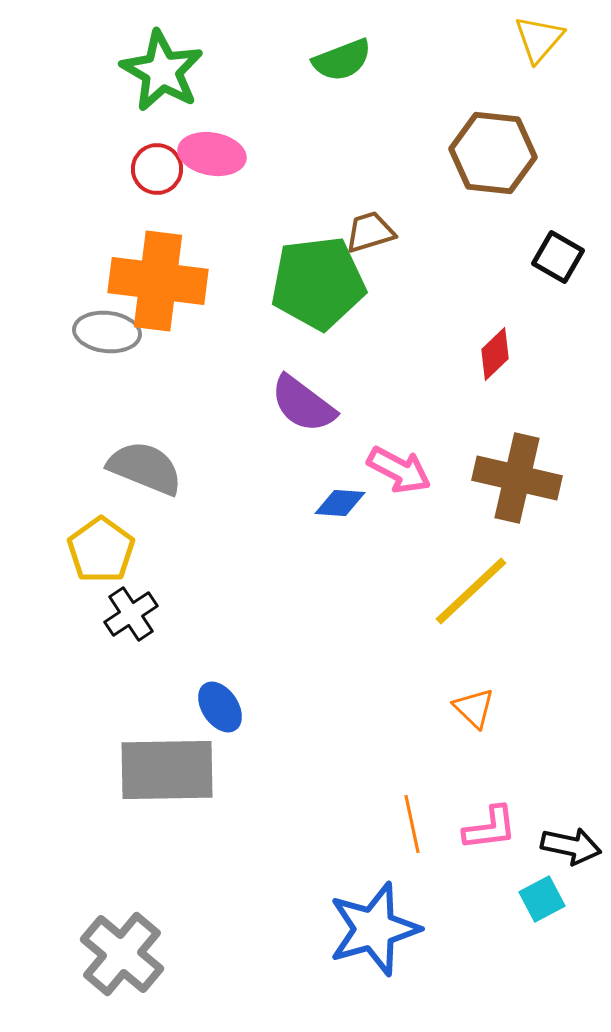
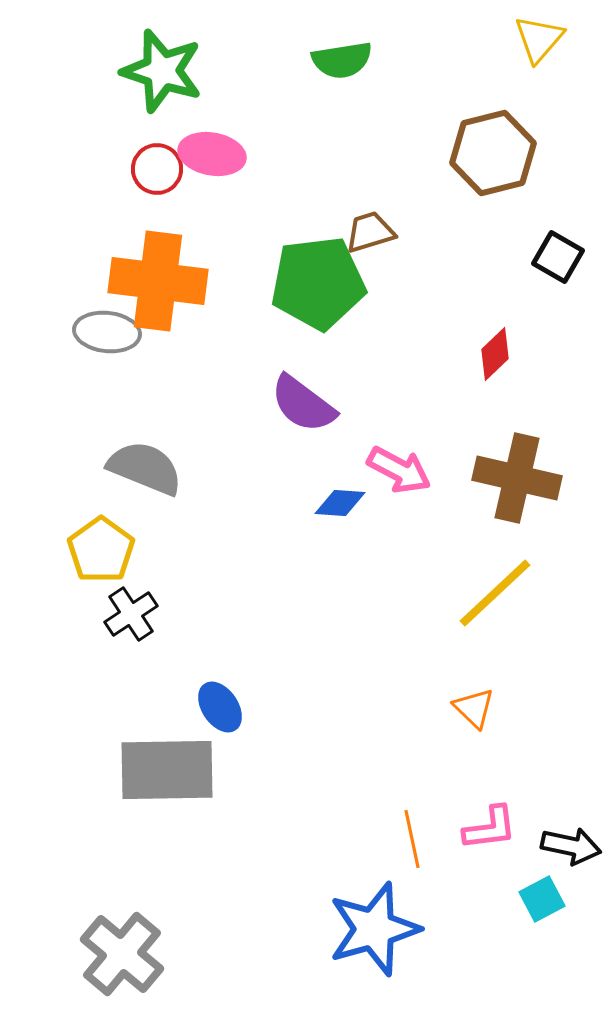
green semicircle: rotated 12 degrees clockwise
green star: rotated 12 degrees counterclockwise
brown hexagon: rotated 20 degrees counterclockwise
yellow line: moved 24 px right, 2 px down
orange line: moved 15 px down
